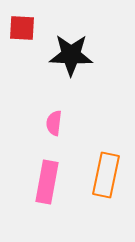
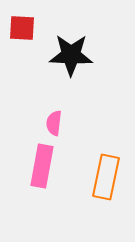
orange rectangle: moved 2 px down
pink rectangle: moved 5 px left, 16 px up
